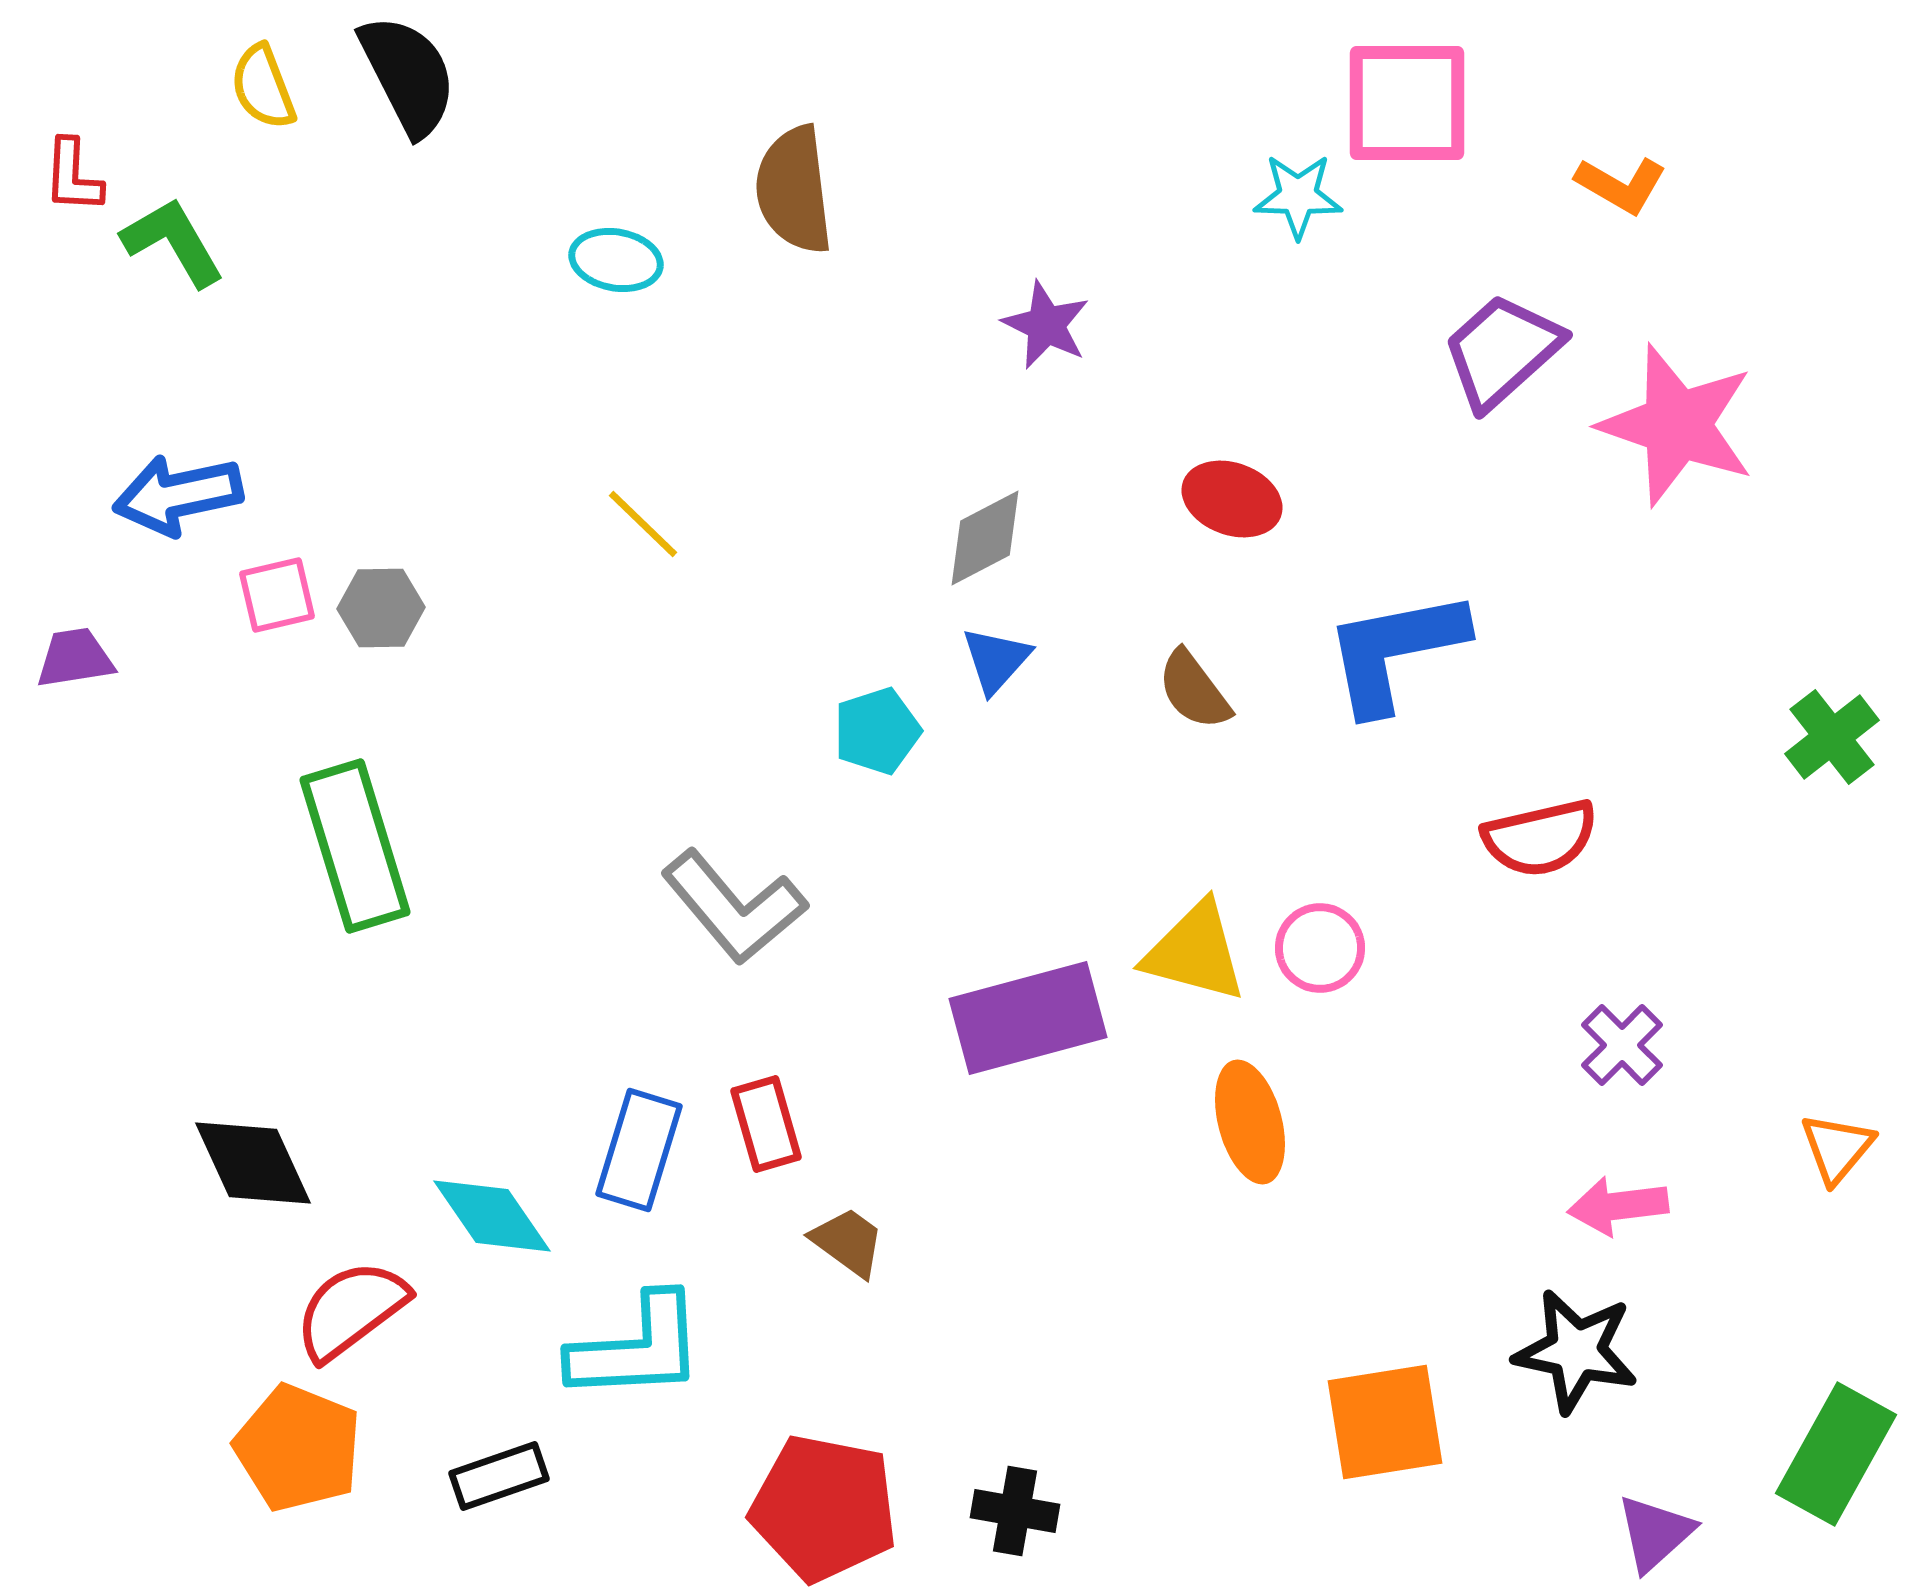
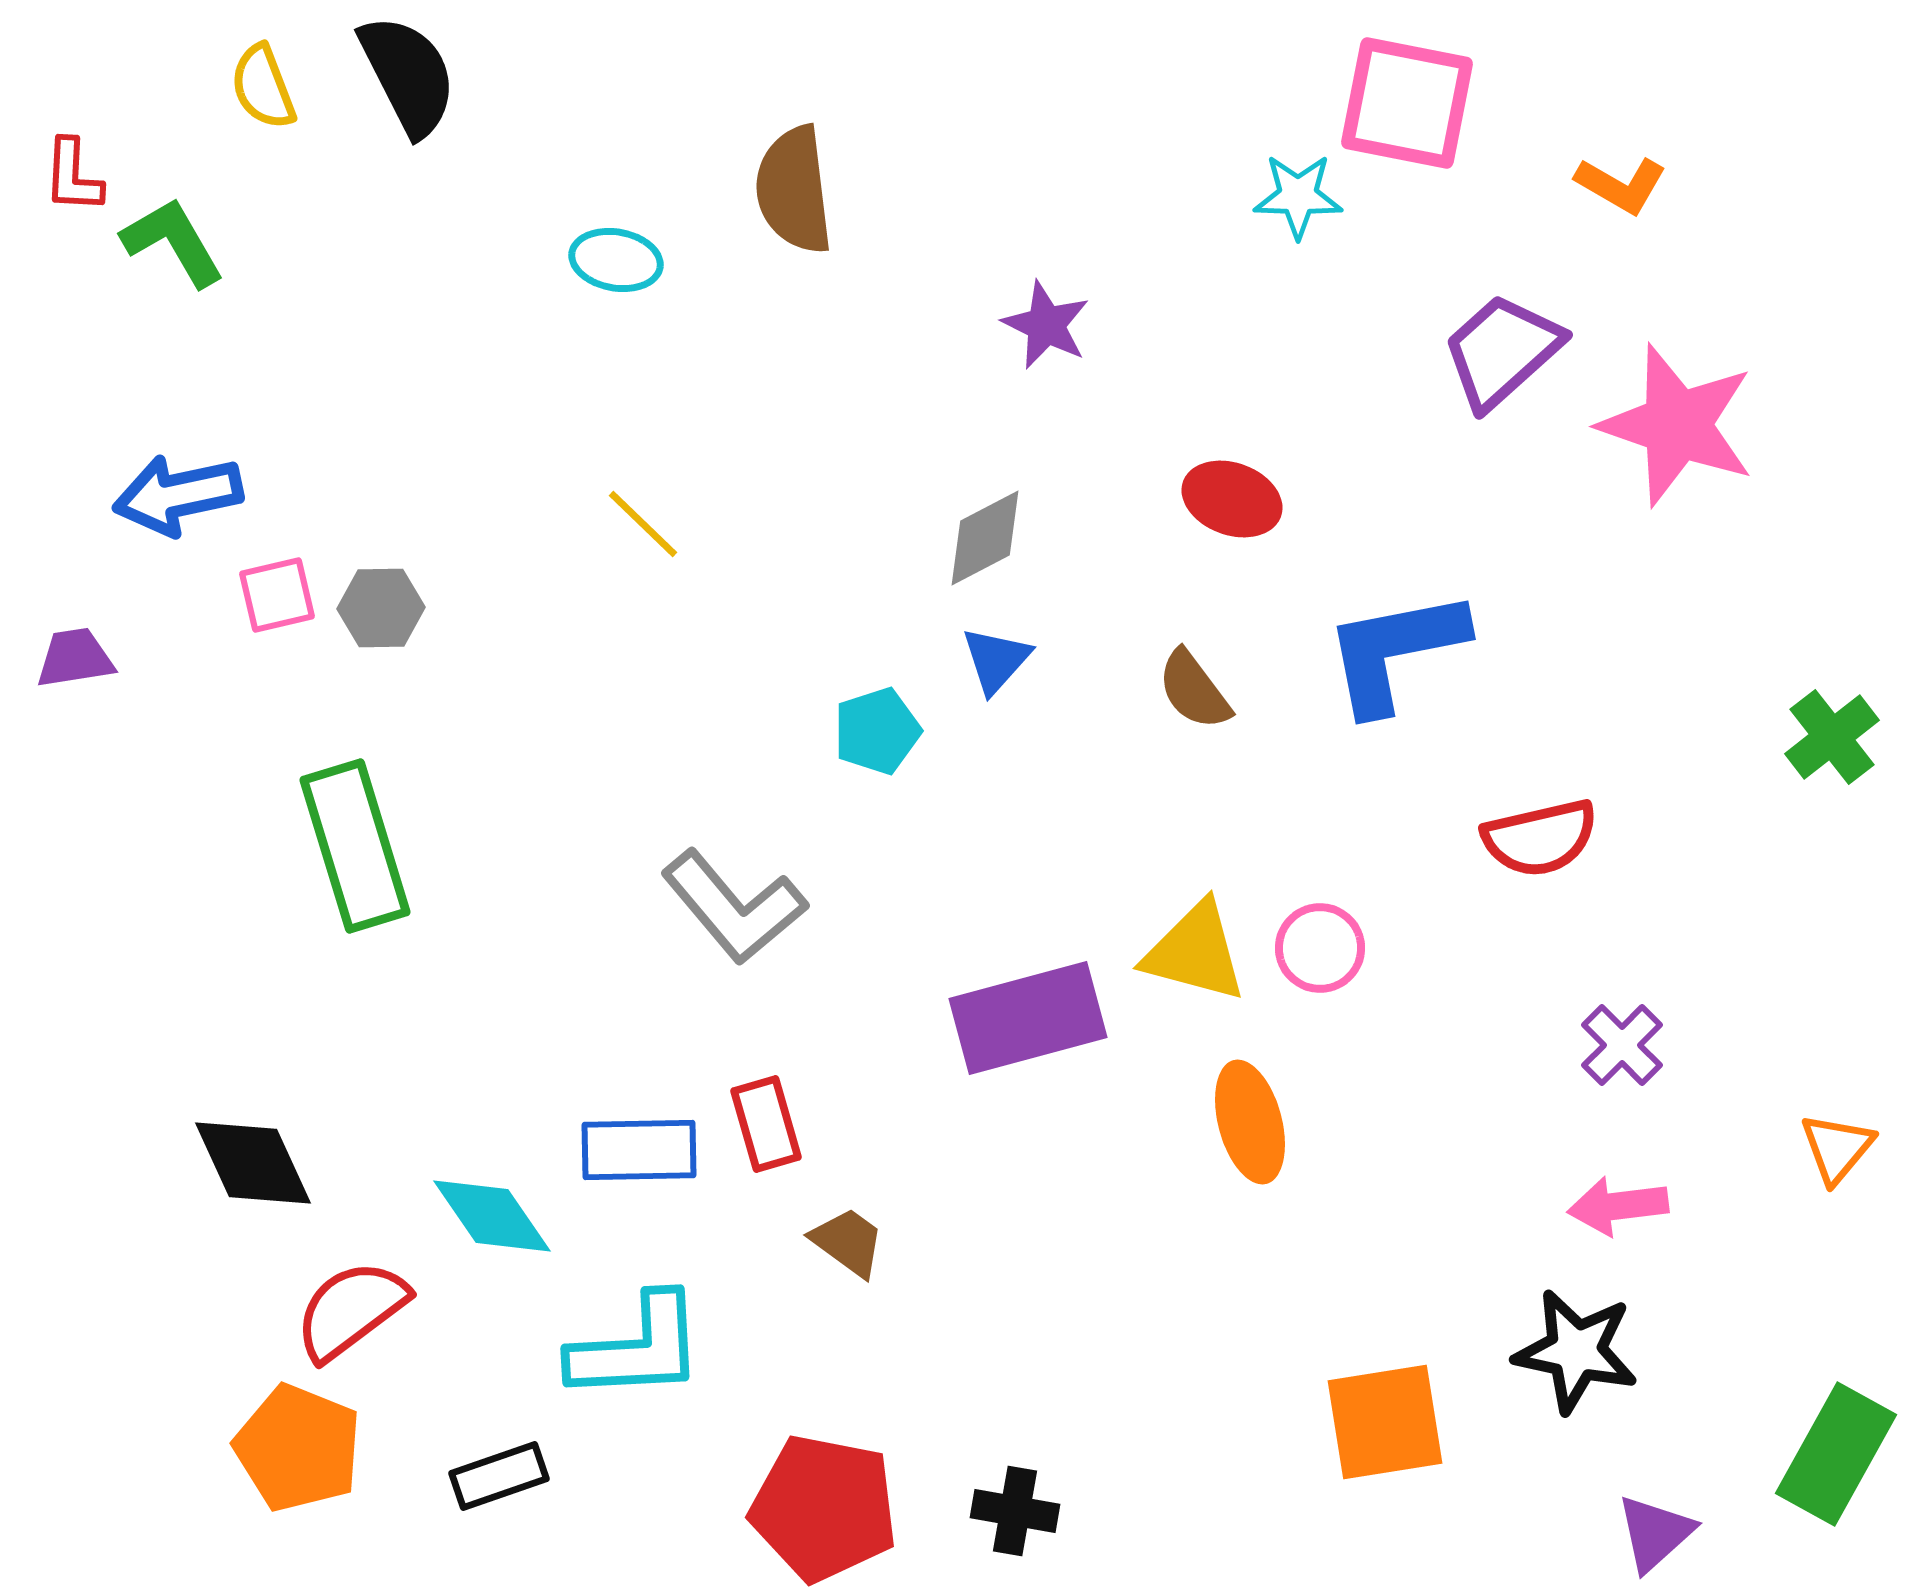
pink square at (1407, 103): rotated 11 degrees clockwise
blue rectangle at (639, 1150): rotated 72 degrees clockwise
